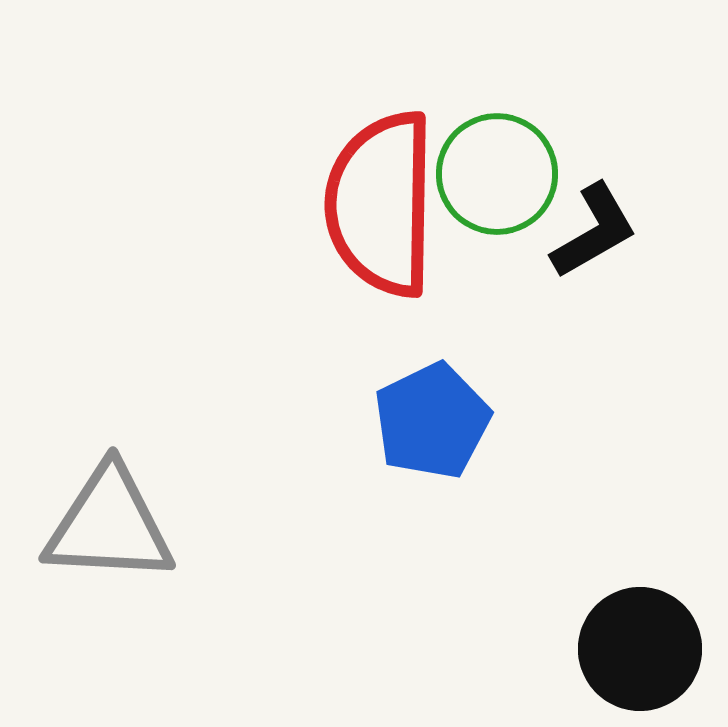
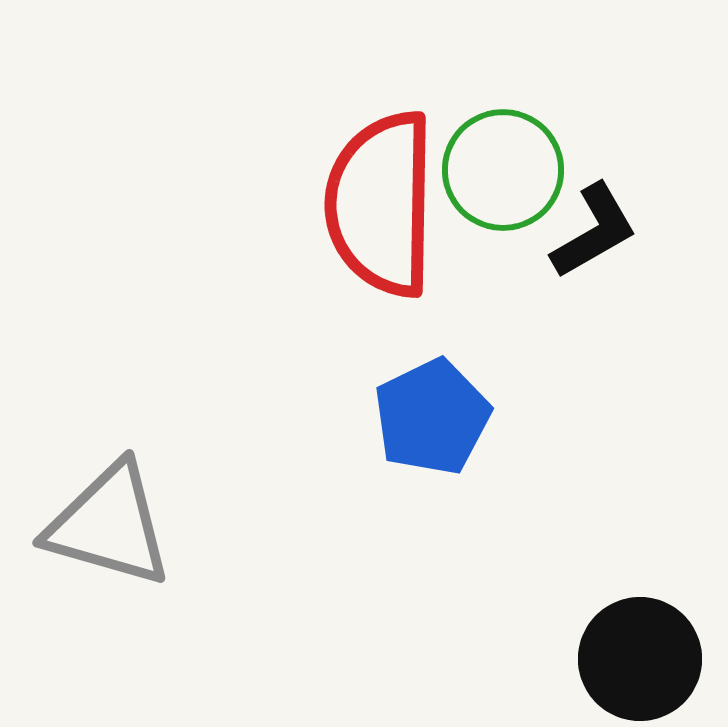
green circle: moved 6 px right, 4 px up
blue pentagon: moved 4 px up
gray triangle: rotated 13 degrees clockwise
black circle: moved 10 px down
